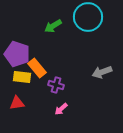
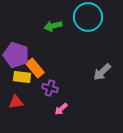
green arrow: rotated 18 degrees clockwise
purple pentagon: moved 1 px left, 1 px down
orange rectangle: moved 2 px left
gray arrow: rotated 24 degrees counterclockwise
purple cross: moved 6 px left, 3 px down
red triangle: moved 1 px left, 1 px up
